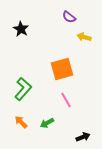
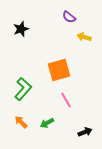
black star: rotated 21 degrees clockwise
orange square: moved 3 px left, 1 px down
black arrow: moved 2 px right, 5 px up
